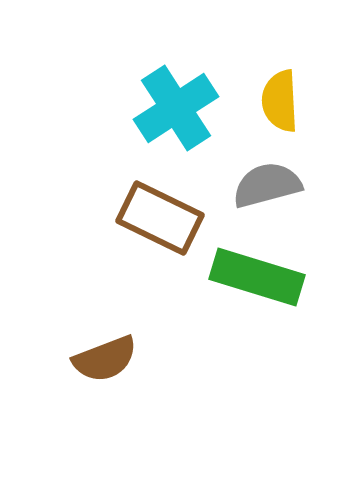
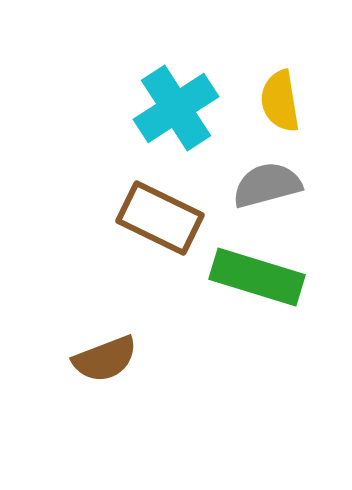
yellow semicircle: rotated 6 degrees counterclockwise
